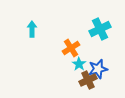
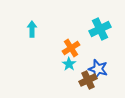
cyan star: moved 10 px left
blue star: rotated 30 degrees clockwise
